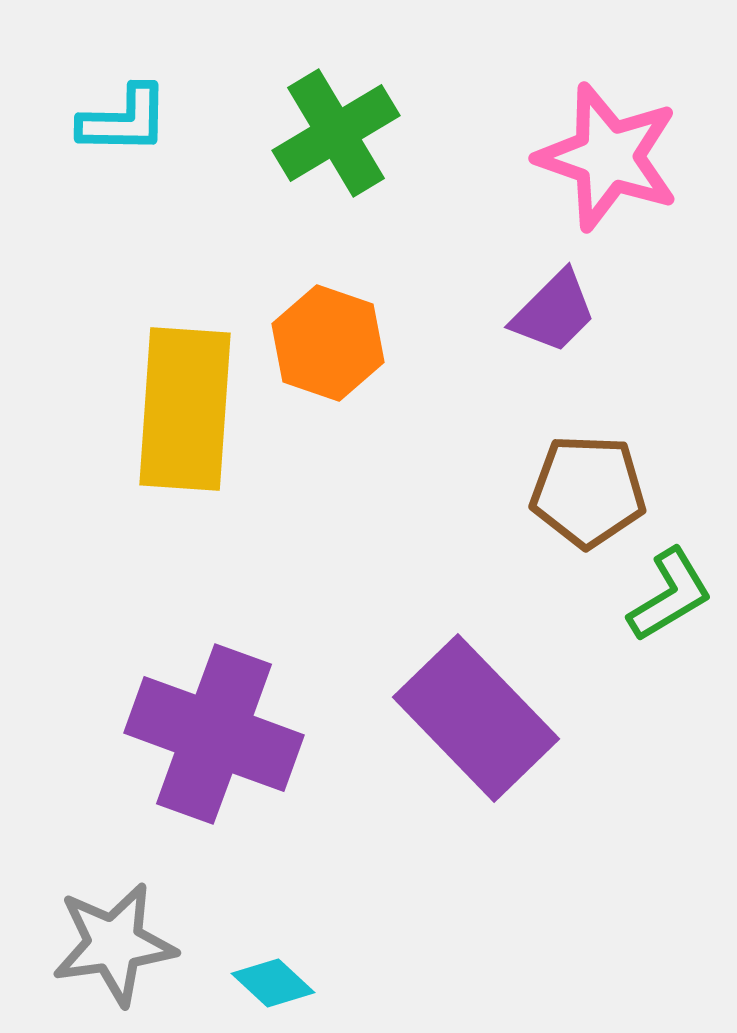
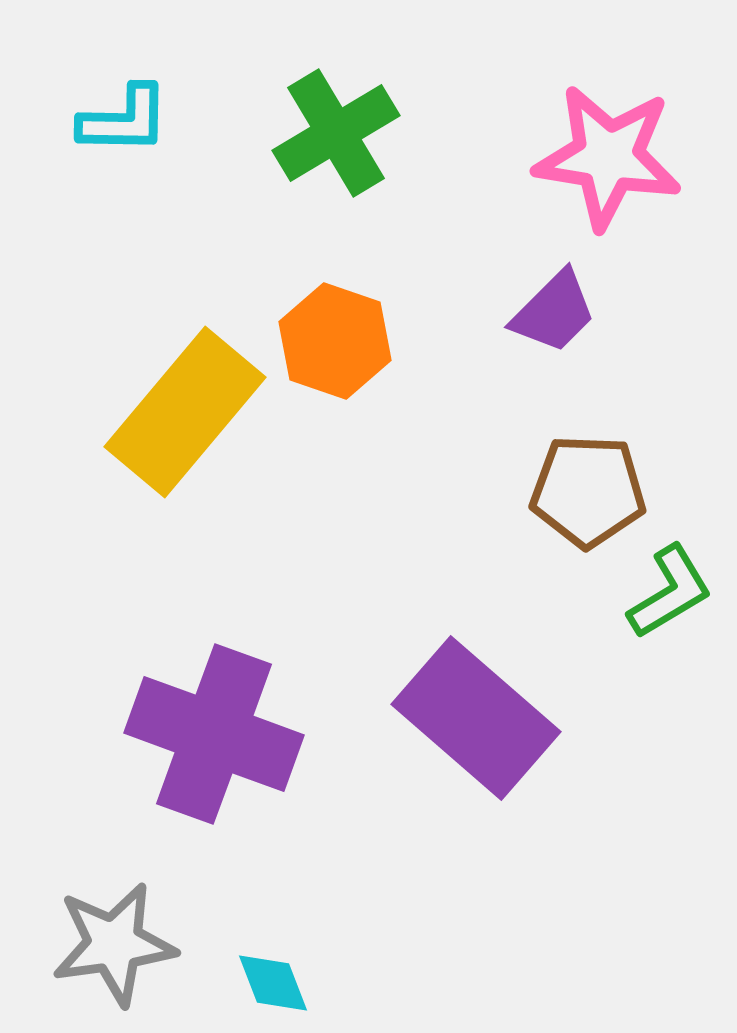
pink star: rotated 10 degrees counterclockwise
orange hexagon: moved 7 px right, 2 px up
yellow rectangle: moved 3 px down; rotated 36 degrees clockwise
green L-shape: moved 3 px up
purple rectangle: rotated 5 degrees counterclockwise
cyan diamond: rotated 26 degrees clockwise
